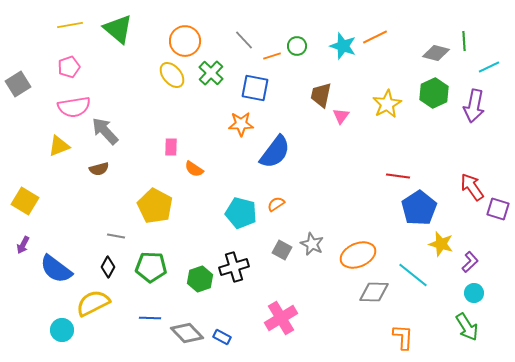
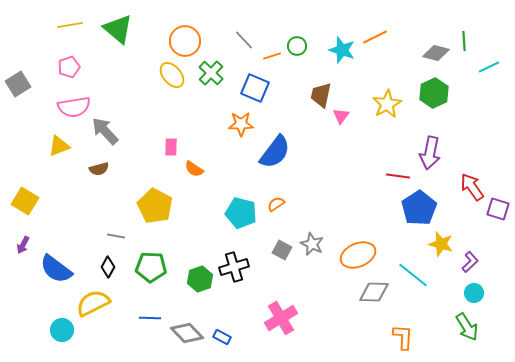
cyan star at (343, 46): moved 1 px left, 4 px down
blue square at (255, 88): rotated 12 degrees clockwise
purple arrow at (474, 106): moved 44 px left, 47 px down
